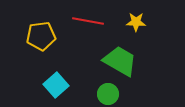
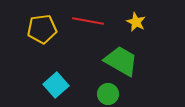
yellow star: rotated 24 degrees clockwise
yellow pentagon: moved 1 px right, 7 px up
green trapezoid: moved 1 px right
